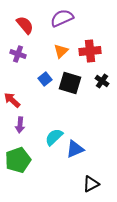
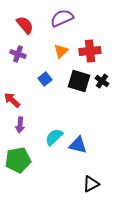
black square: moved 9 px right, 2 px up
blue triangle: moved 3 px right, 4 px up; rotated 36 degrees clockwise
green pentagon: rotated 10 degrees clockwise
